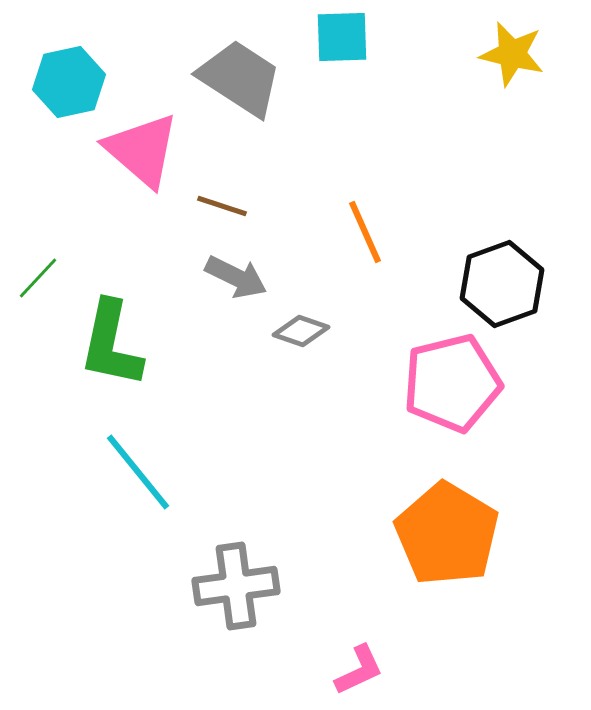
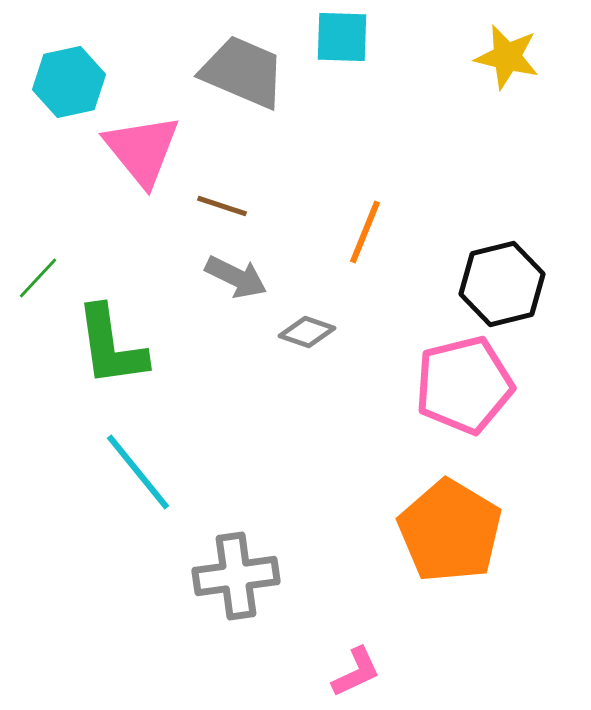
cyan square: rotated 4 degrees clockwise
yellow star: moved 5 px left, 3 px down
gray trapezoid: moved 3 px right, 6 px up; rotated 10 degrees counterclockwise
pink triangle: rotated 10 degrees clockwise
orange line: rotated 46 degrees clockwise
black hexagon: rotated 6 degrees clockwise
gray diamond: moved 6 px right, 1 px down
green L-shape: moved 2 px down; rotated 20 degrees counterclockwise
pink pentagon: moved 12 px right, 2 px down
orange pentagon: moved 3 px right, 3 px up
gray cross: moved 10 px up
pink L-shape: moved 3 px left, 2 px down
